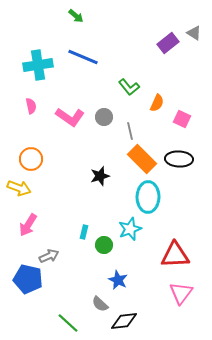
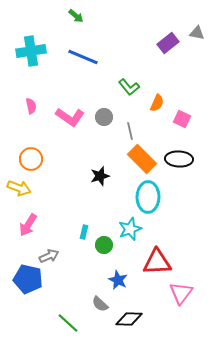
gray triangle: moved 3 px right; rotated 21 degrees counterclockwise
cyan cross: moved 7 px left, 14 px up
red triangle: moved 18 px left, 7 px down
black diamond: moved 5 px right, 2 px up; rotated 8 degrees clockwise
